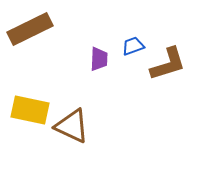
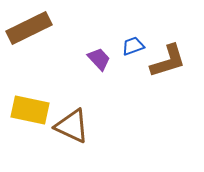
brown rectangle: moved 1 px left, 1 px up
purple trapezoid: rotated 45 degrees counterclockwise
brown L-shape: moved 3 px up
